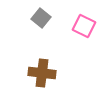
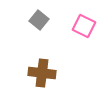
gray square: moved 2 px left, 2 px down
